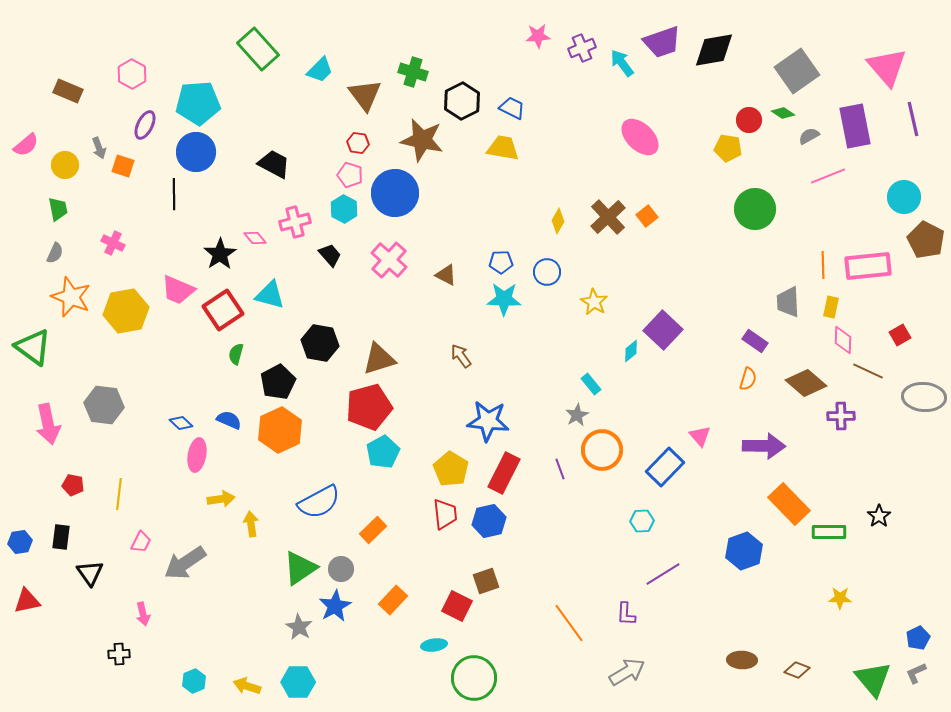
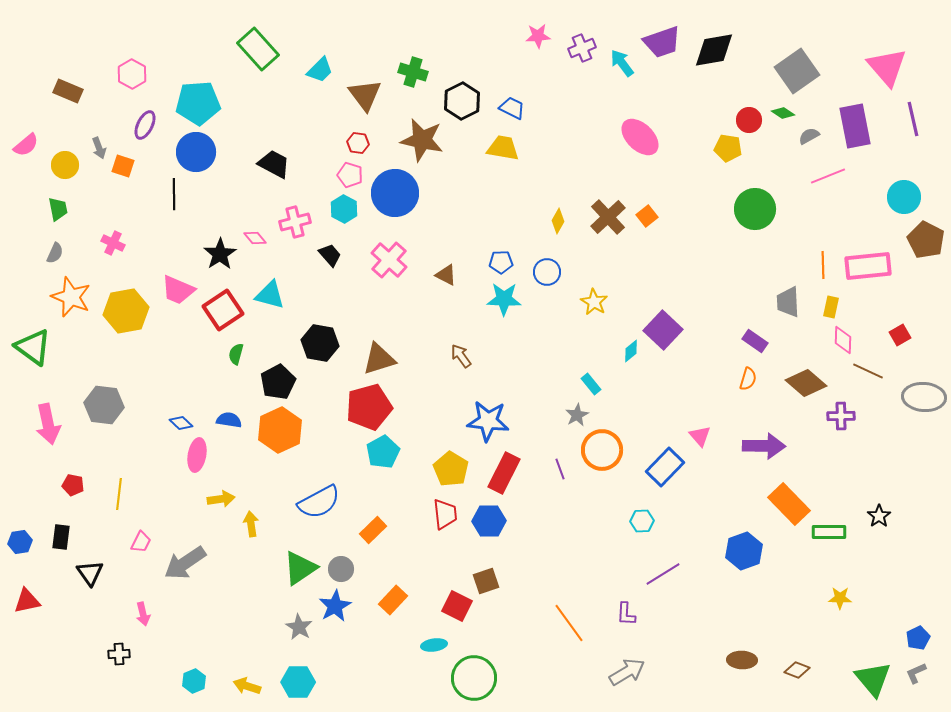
blue semicircle at (229, 420): rotated 15 degrees counterclockwise
blue hexagon at (489, 521): rotated 12 degrees clockwise
